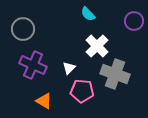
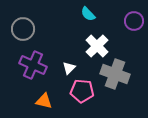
orange triangle: rotated 18 degrees counterclockwise
